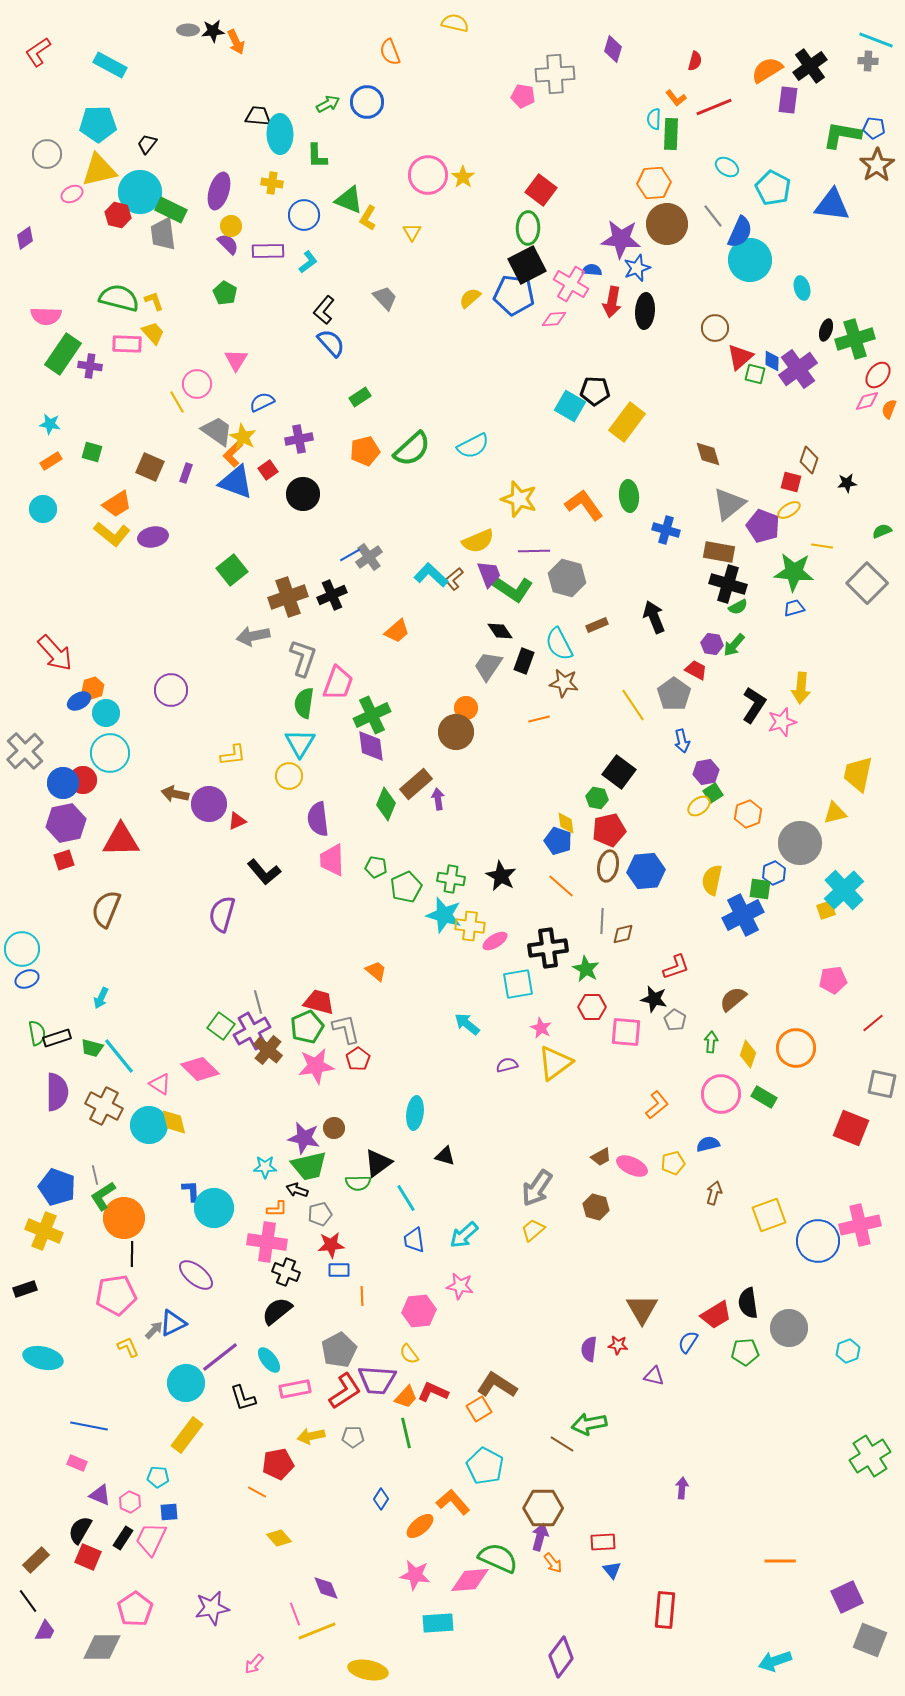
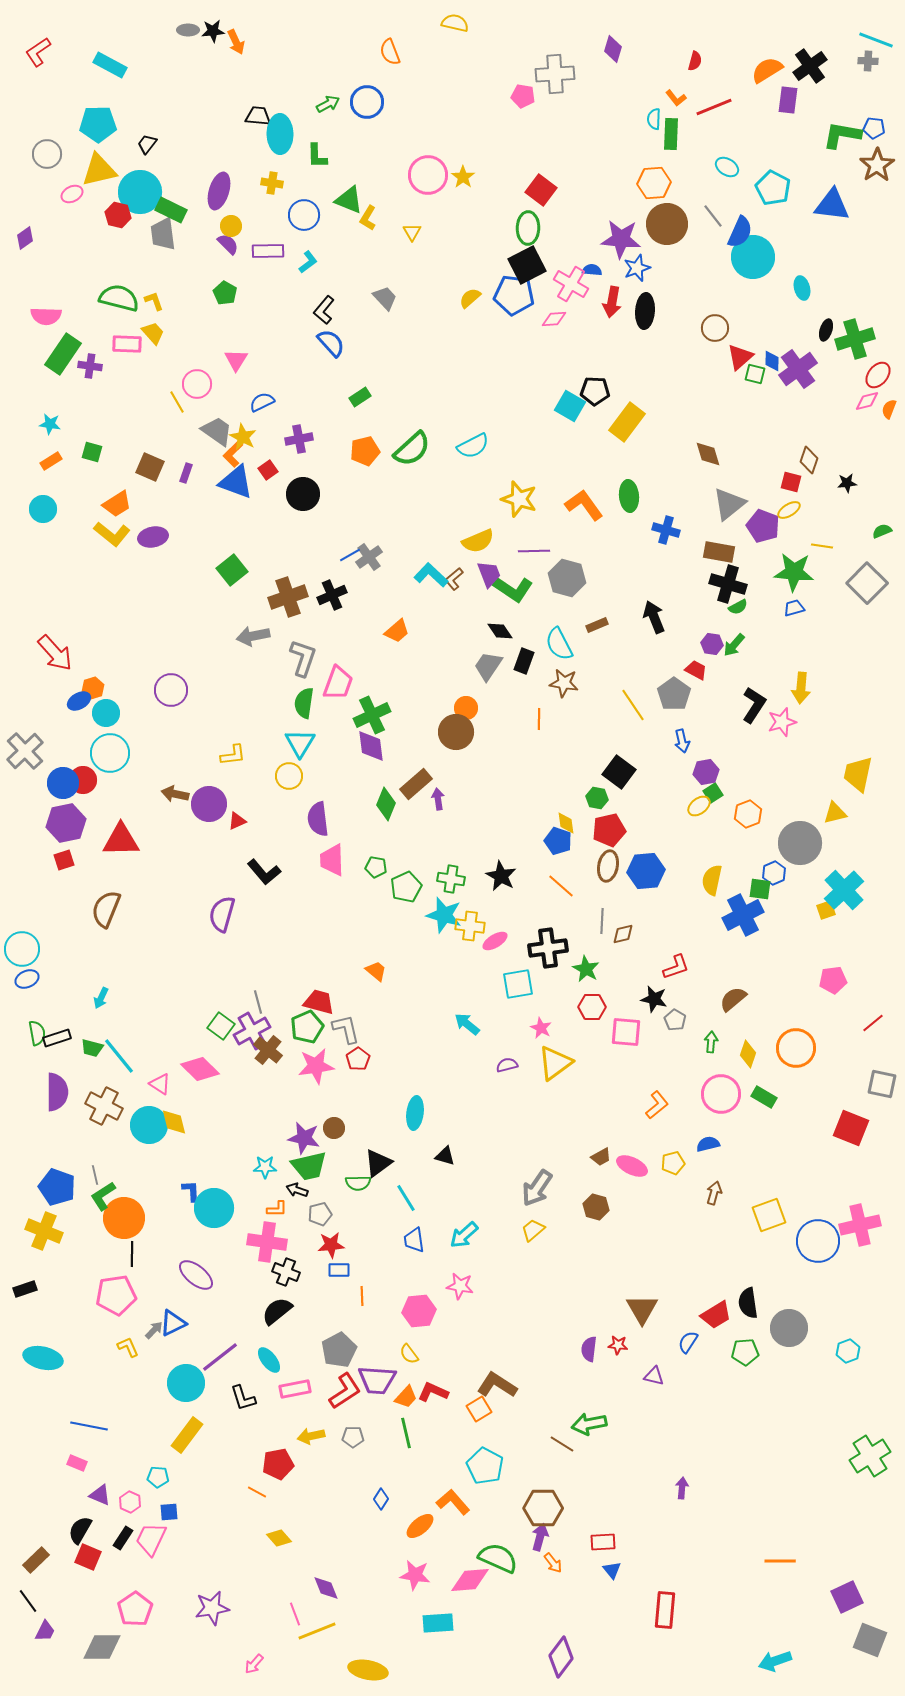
cyan circle at (750, 260): moved 3 px right, 3 px up
orange line at (539, 719): rotated 75 degrees counterclockwise
